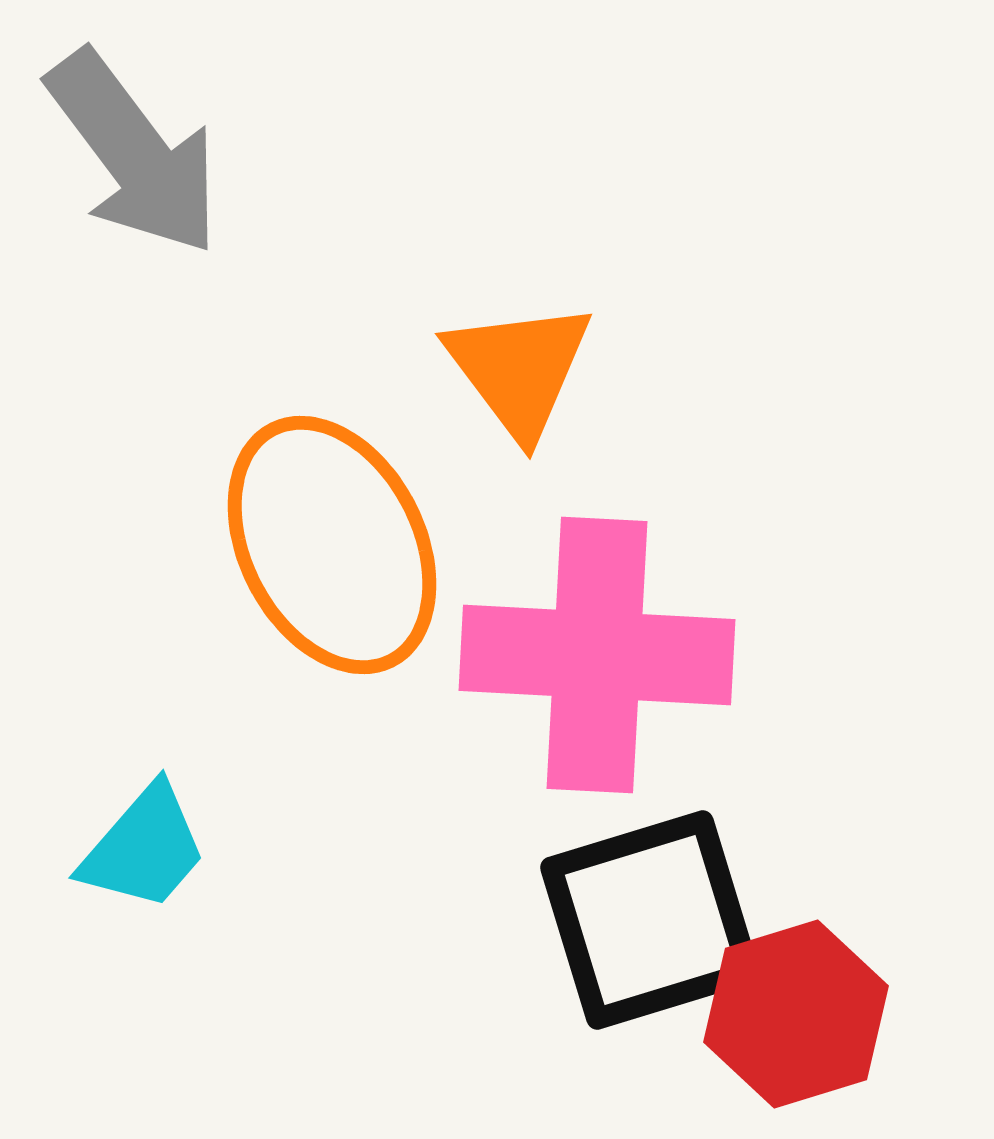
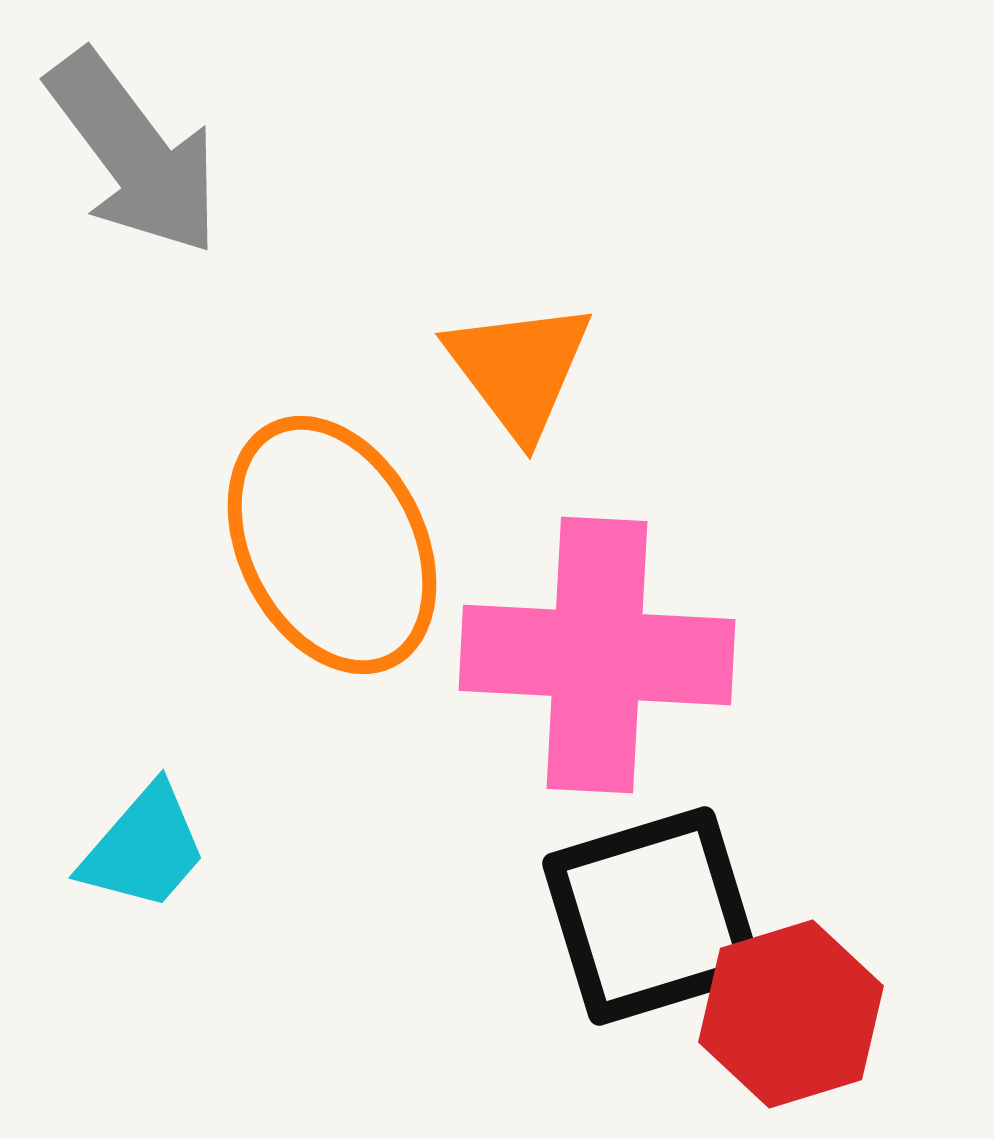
black square: moved 2 px right, 4 px up
red hexagon: moved 5 px left
